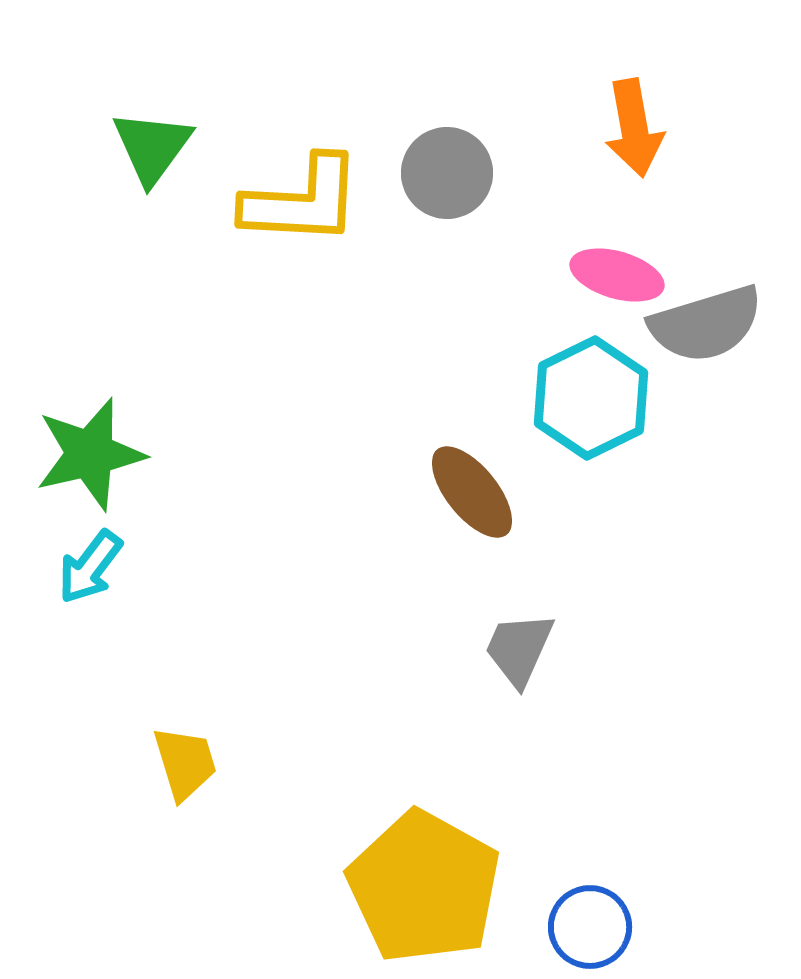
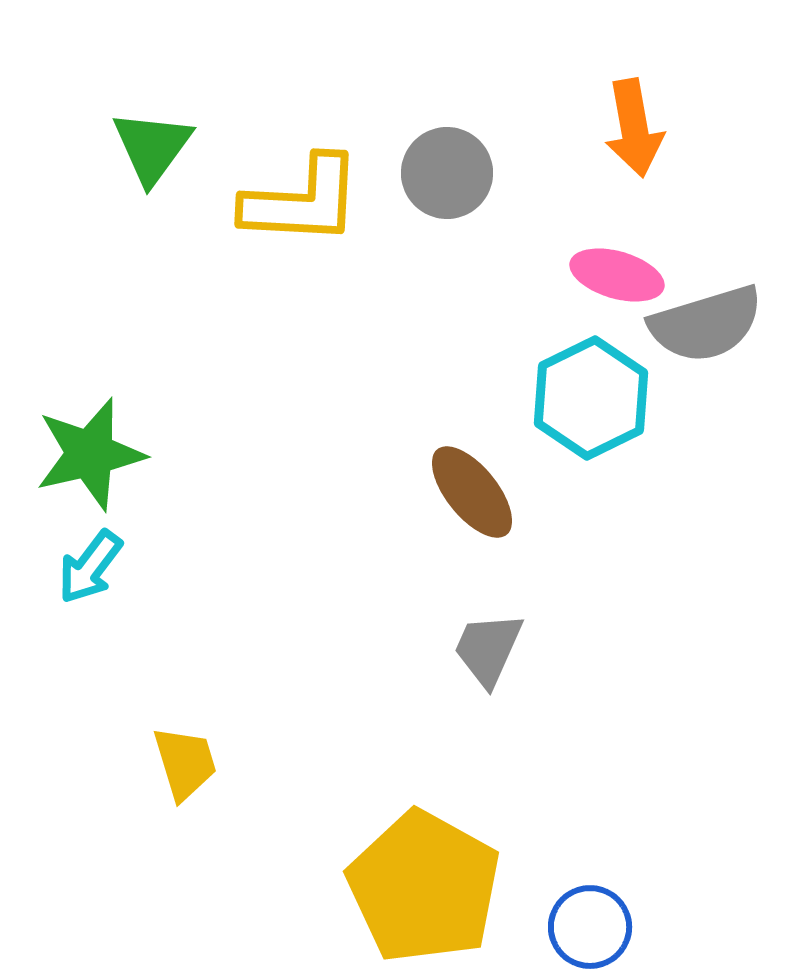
gray trapezoid: moved 31 px left
